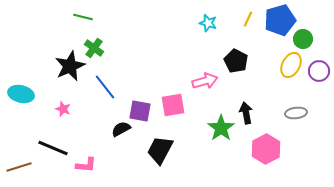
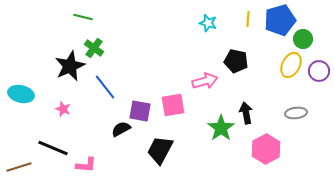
yellow line: rotated 21 degrees counterclockwise
black pentagon: rotated 15 degrees counterclockwise
